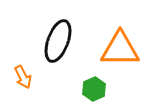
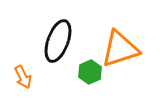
orange triangle: rotated 18 degrees counterclockwise
green hexagon: moved 4 px left, 17 px up
